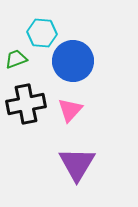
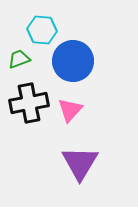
cyan hexagon: moved 3 px up
green trapezoid: moved 3 px right
black cross: moved 3 px right, 1 px up
purple triangle: moved 3 px right, 1 px up
